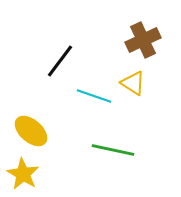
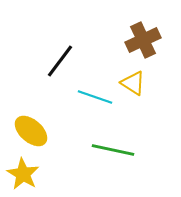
cyan line: moved 1 px right, 1 px down
